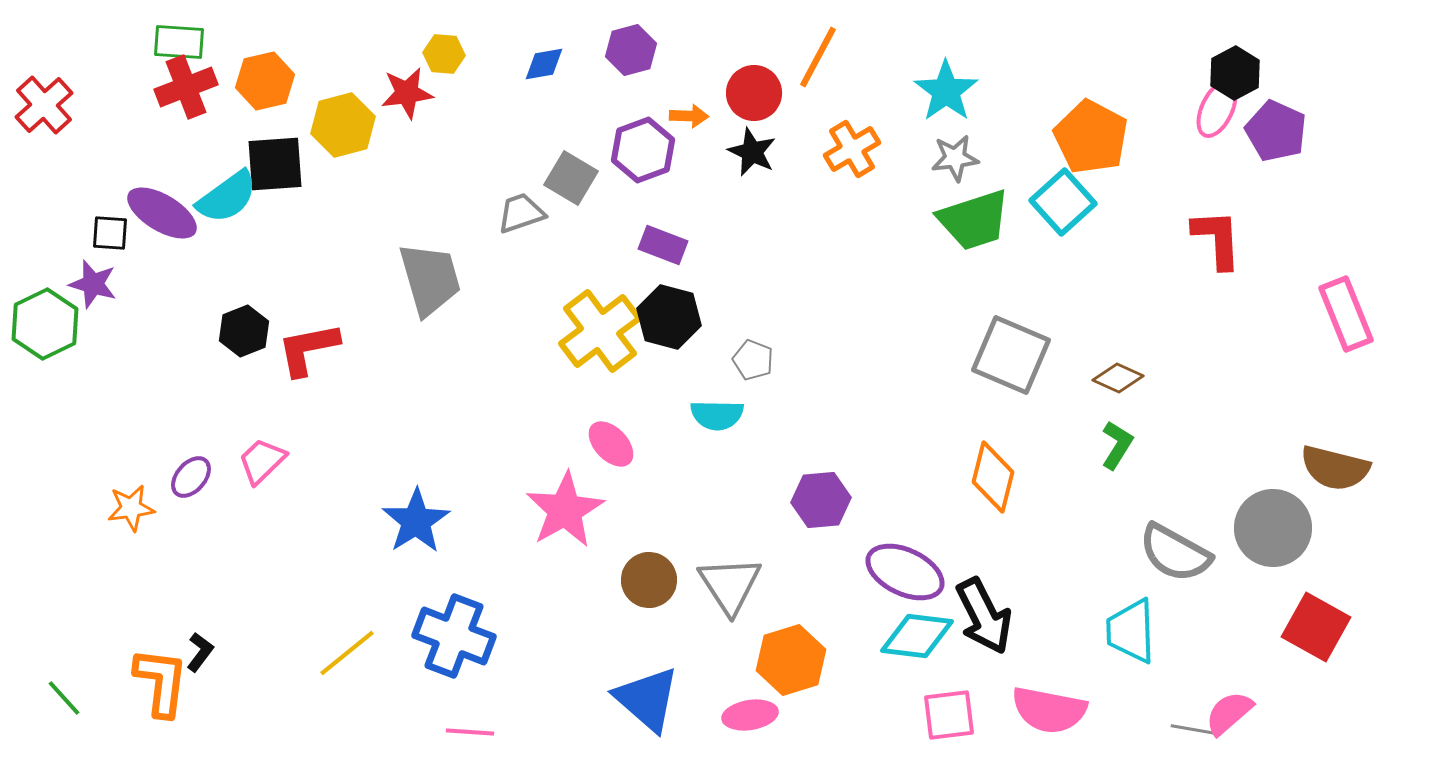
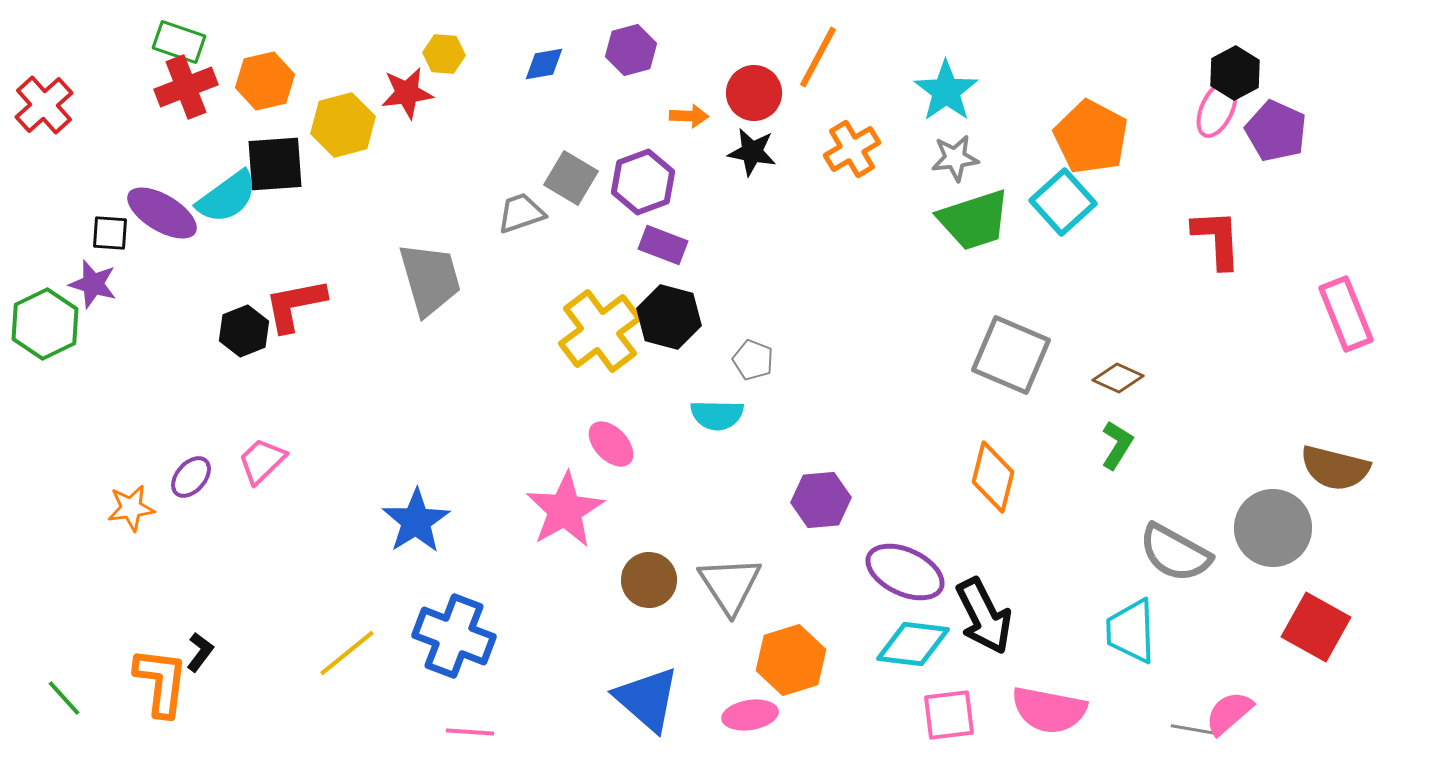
green rectangle at (179, 42): rotated 15 degrees clockwise
purple hexagon at (643, 150): moved 32 px down
black star at (752, 152): rotated 15 degrees counterclockwise
red L-shape at (308, 349): moved 13 px left, 44 px up
cyan diamond at (917, 636): moved 4 px left, 8 px down
